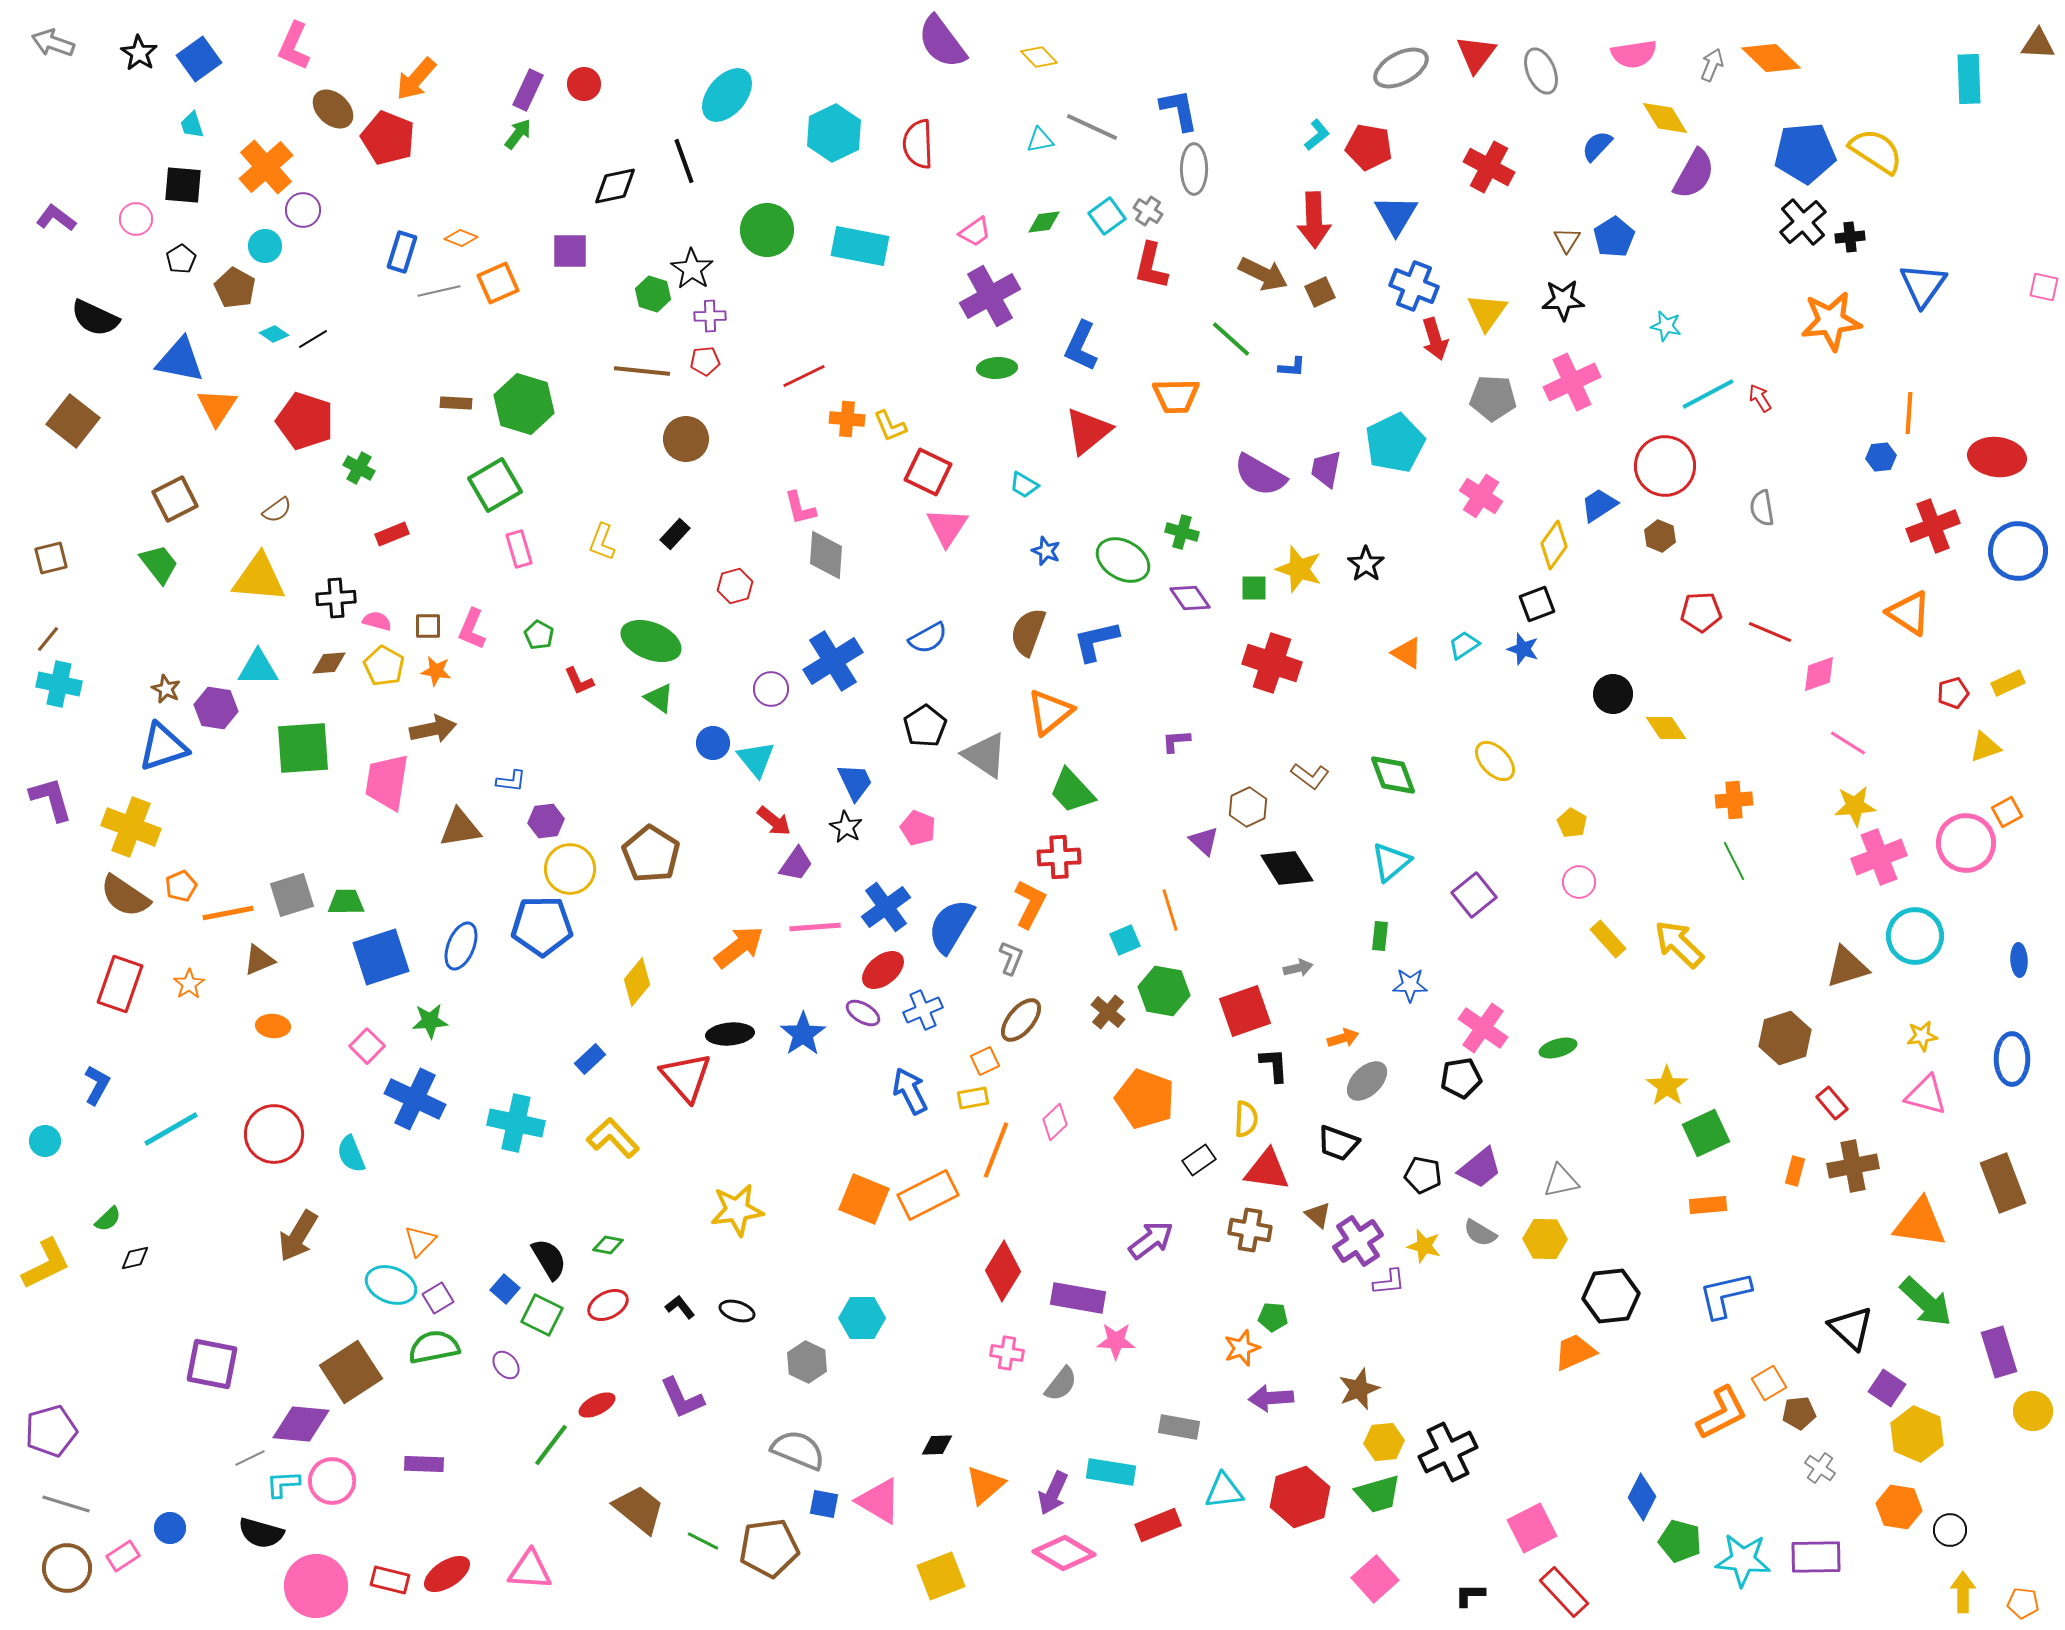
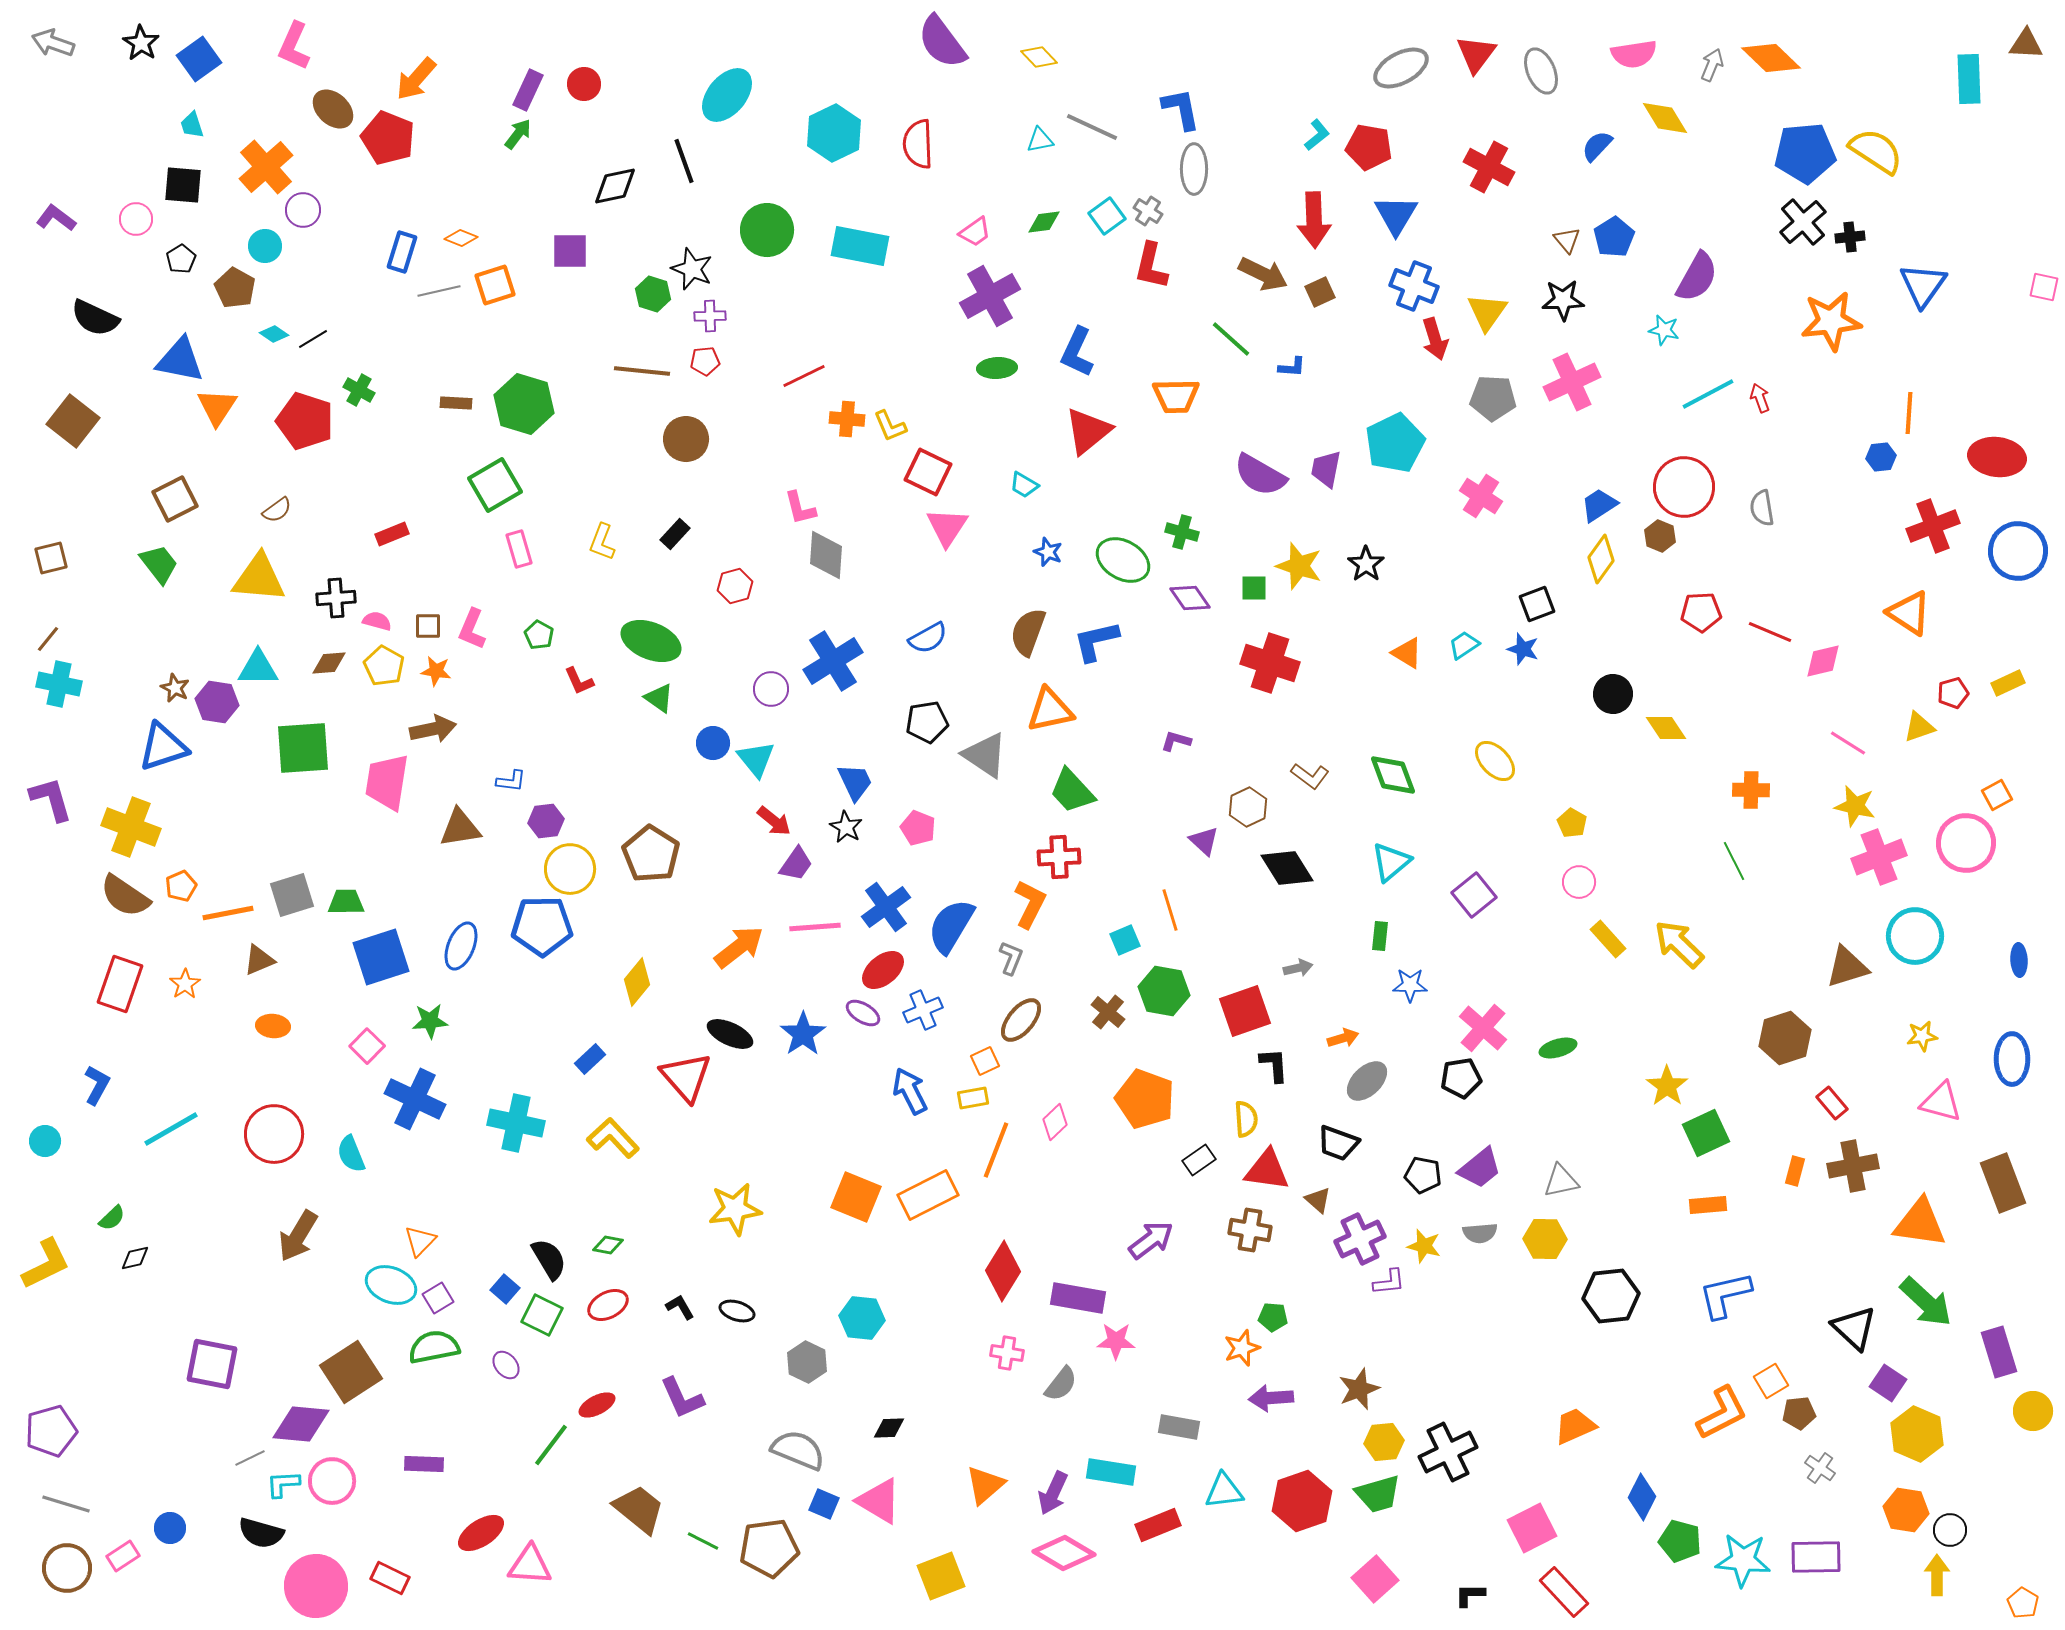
brown triangle at (2038, 44): moved 12 px left
black star at (139, 53): moved 2 px right, 10 px up
blue L-shape at (1179, 110): moved 2 px right, 1 px up
purple semicircle at (1694, 174): moved 3 px right, 103 px down
brown triangle at (1567, 240): rotated 12 degrees counterclockwise
black star at (692, 269): rotated 12 degrees counterclockwise
orange square at (498, 283): moved 3 px left, 2 px down; rotated 6 degrees clockwise
cyan star at (1666, 326): moved 2 px left, 4 px down
blue L-shape at (1081, 346): moved 4 px left, 6 px down
red arrow at (1760, 398): rotated 12 degrees clockwise
red circle at (1665, 466): moved 19 px right, 21 px down
green cross at (359, 468): moved 78 px up
yellow diamond at (1554, 545): moved 47 px right, 14 px down
blue star at (1046, 551): moved 2 px right, 1 px down
yellow star at (1299, 569): moved 3 px up
red cross at (1272, 663): moved 2 px left
pink diamond at (1819, 674): moved 4 px right, 13 px up; rotated 6 degrees clockwise
brown star at (166, 689): moved 9 px right, 1 px up
purple hexagon at (216, 708): moved 1 px right, 6 px up
orange triangle at (1050, 712): moved 2 px up; rotated 27 degrees clockwise
black pentagon at (925, 726): moved 2 px right, 4 px up; rotated 24 degrees clockwise
purple L-shape at (1176, 741): rotated 20 degrees clockwise
yellow triangle at (1985, 747): moved 66 px left, 20 px up
orange cross at (1734, 800): moved 17 px right, 10 px up; rotated 6 degrees clockwise
yellow star at (1855, 806): rotated 18 degrees clockwise
orange square at (2007, 812): moved 10 px left, 17 px up
orange star at (189, 984): moved 4 px left
pink cross at (1483, 1028): rotated 6 degrees clockwise
black ellipse at (730, 1034): rotated 30 degrees clockwise
pink triangle at (1926, 1095): moved 15 px right, 7 px down
yellow semicircle at (1246, 1119): rotated 6 degrees counterclockwise
orange square at (864, 1199): moved 8 px left, 2 px up
yellow star at (737, 1210): moved 2 px left, 1 px up
brown triangle at (1318, 1215): moved 15 px up
green semicircle at (108, 1219): moved 4 px right, 1 px up
gray semicircle at (1480, 1233): rotated 36 degrees counterclockwise
purple cross at (1358, 1241): moved 2 px right, 2 px up; rotated 9 degrees clockwise
black L-shape at (680, 1307): rotated 8 degrees clockwise
cyan hexagon at (862, 1318): rotated 6 degrees clockwise
black triangle at (1851, 1328): moved 3 px right
orange trapezoid at (1575, 1352): moved 74 px down
orange square at (1769, 1383): moved 2 px right, 2 px up
purple square at (1887, 1388): moved 1 px right, 5 px up
black diamond at (937, 1445): moved 48 px left, 17 px up
red hexagon at (1300, 1497): moved 2 px right, 4 px down
blue square at (824, 1504): rotated 12 degrees clockwise
orange hexagon at (1899, 1507): moved 7 px right, 3 px down
pink triangle at (530, 1570): moved 5 px up
red ellipse at (447, 1574): moved 34 px right, 41 px up
red rectangle at (390, 1580): moved 2 px up; rotated 12 degrees clockwise
yellow arrow at (1963, 1592): moved 26 px left, 17 px up
orange pentagon at (2023, 1603): rotated 24 degrees clockwise
